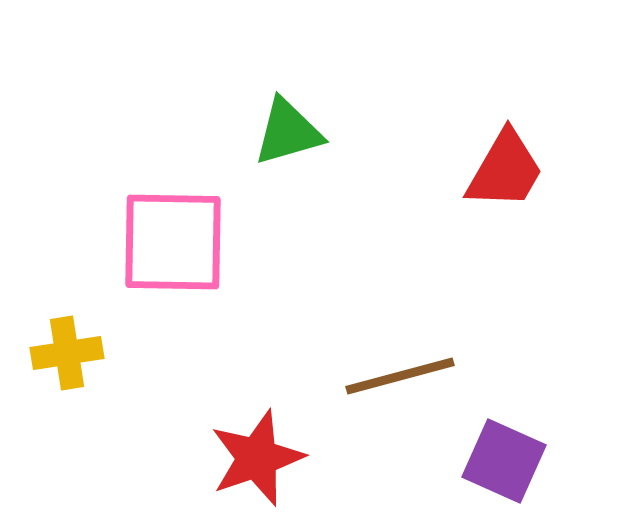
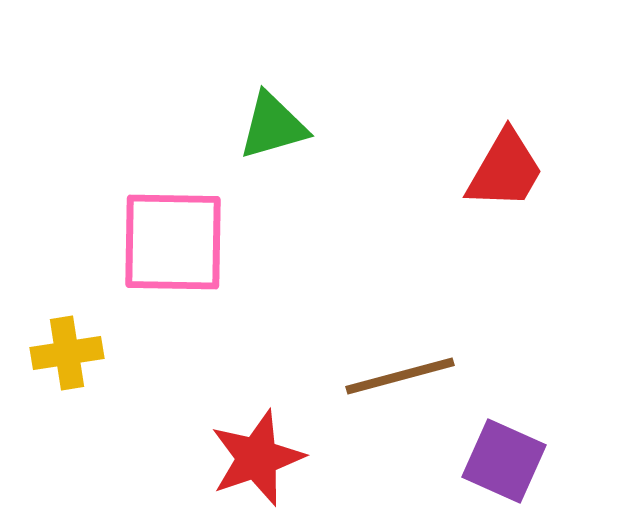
green triangle: moved 15 px left, 6 px up
